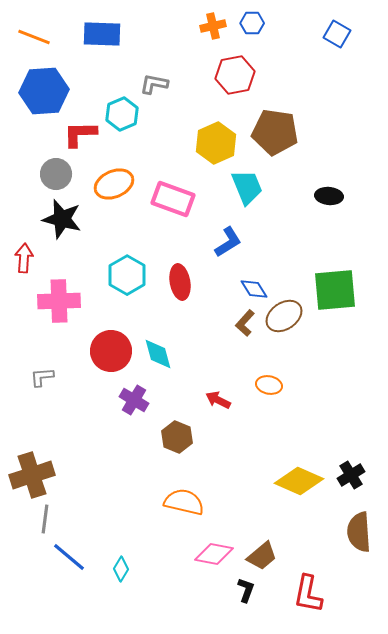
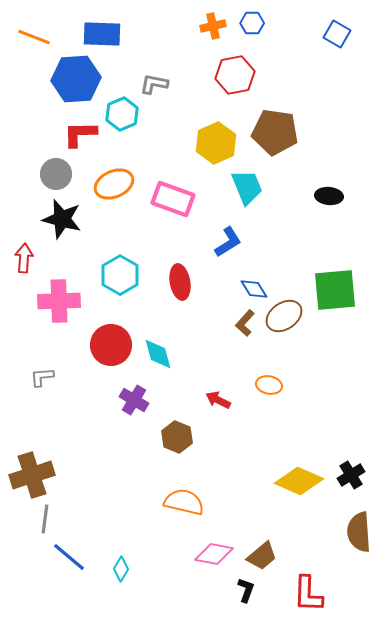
blue hexagon at (44, 91): moved 32 px right, 12 px up
cyan hexagon at (127, 275): moved 7 px left
red circle at (111, 351): moved 6 px up
red L-shape at (308, 594): rotated 9 degrees counterclockwise
